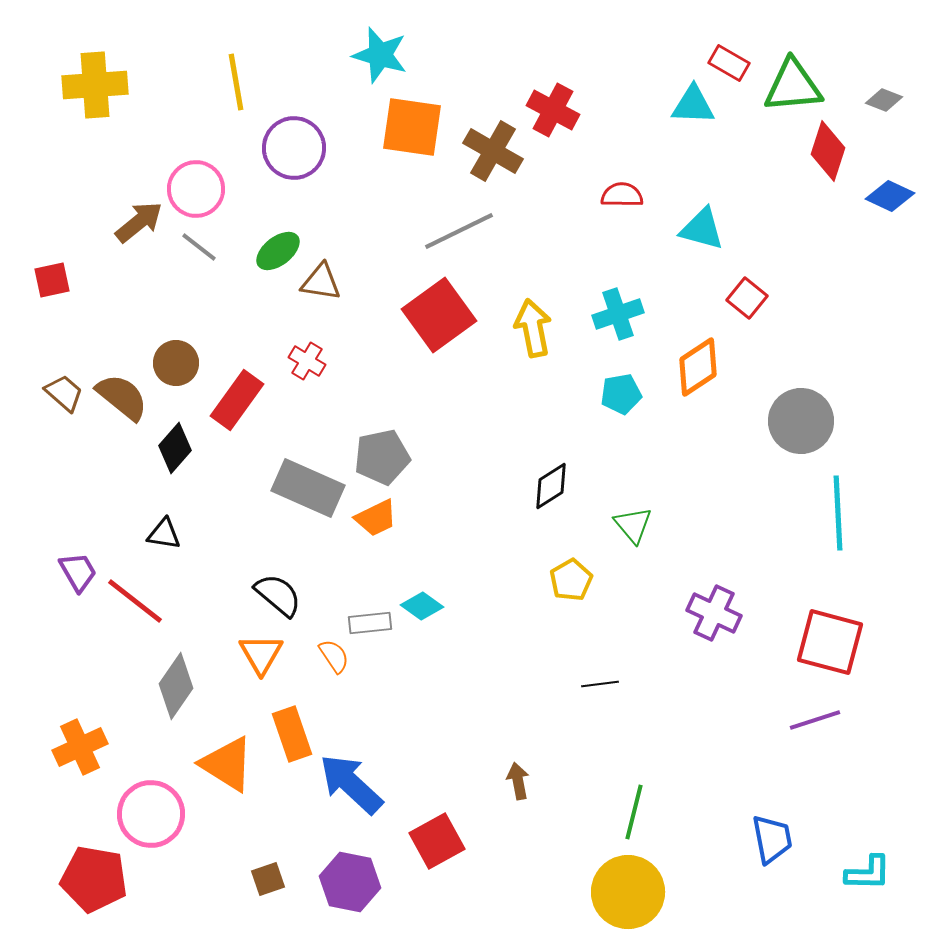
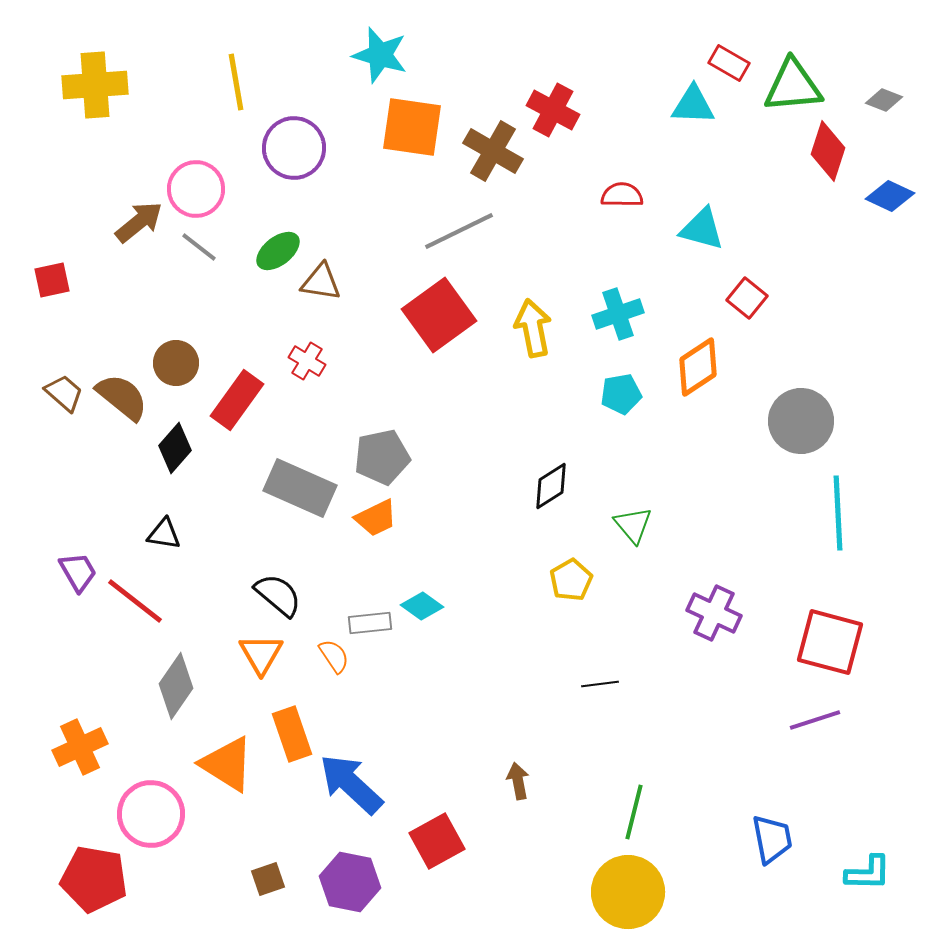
gray rectangle at (308, 488): moved 8 px left
